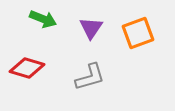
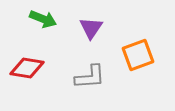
orange square: moved 22 px down
red diamond: rotated 8 degrees counterclockwise
gray L-shape: rotated 12 degrees clockwise
